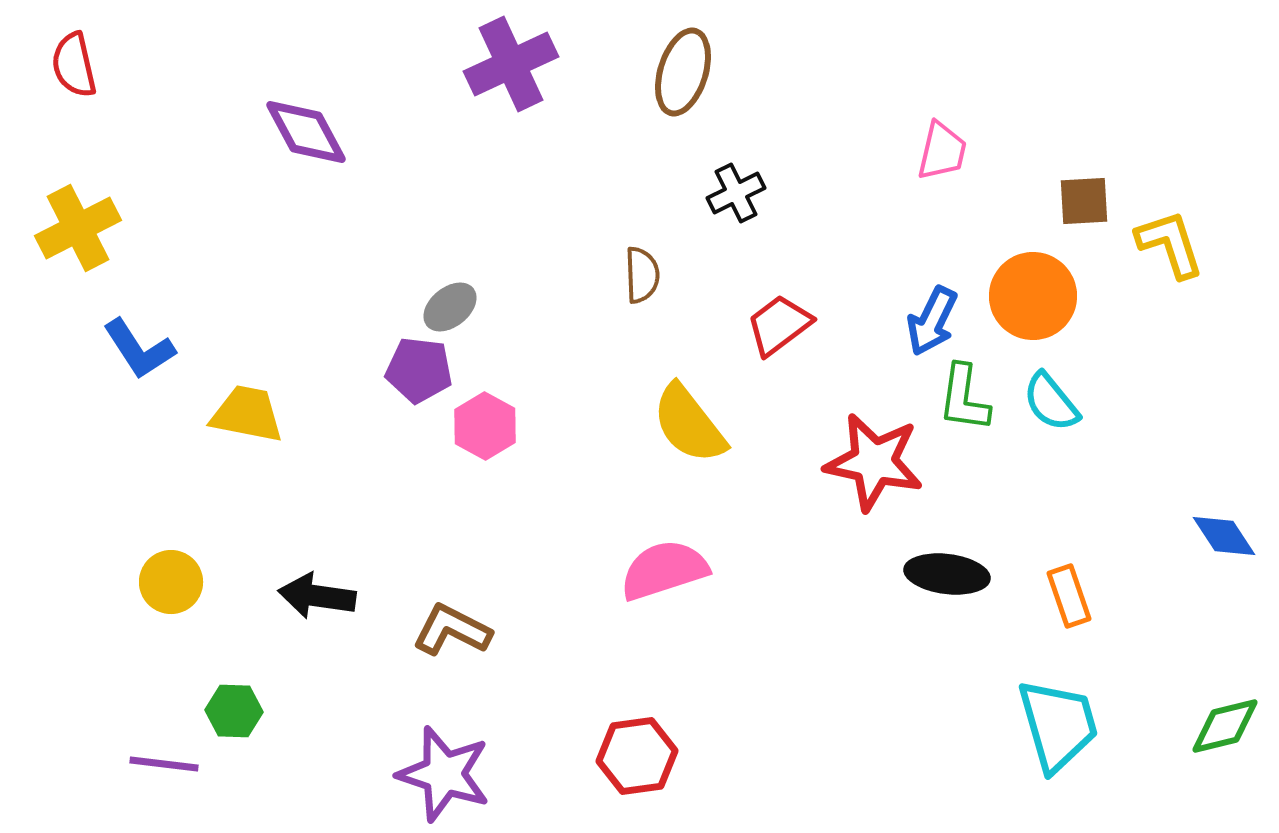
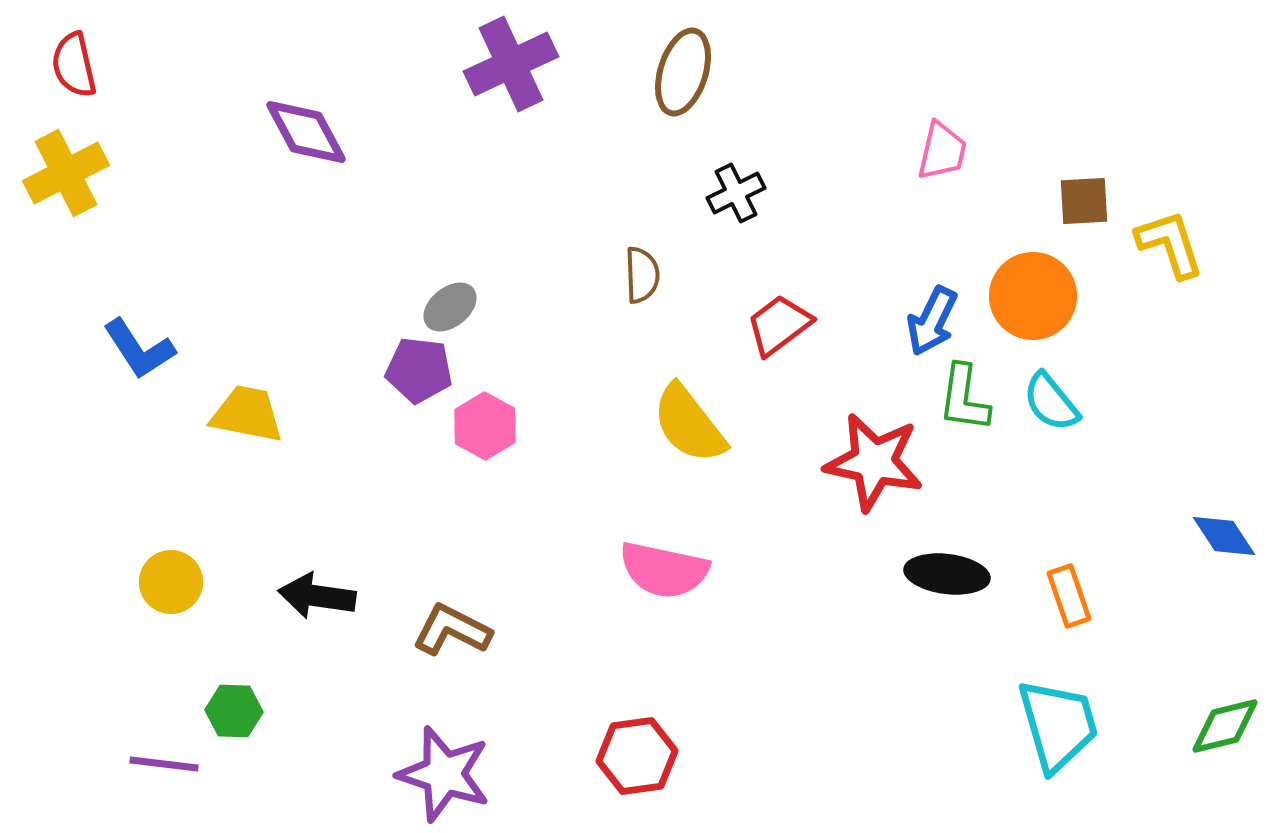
yellow cross: moved 12 px left, 55 px up
pink semicircle: rotated 150 degrees counterclockwise
